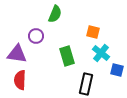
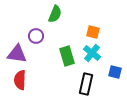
cyan cross: moved 9 px left
blue square: moved 2 px left, 2 px down
